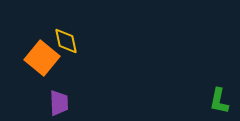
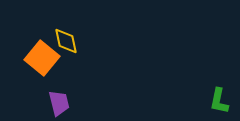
purple trapezoid: rotated 12 degrees counterclockwise
